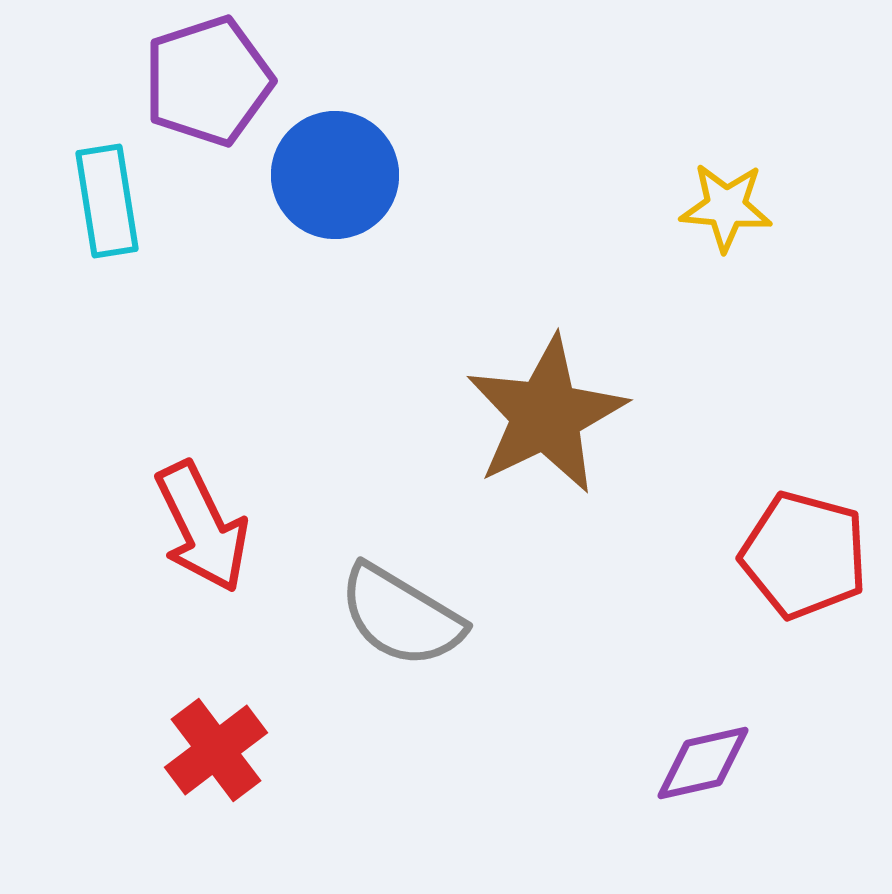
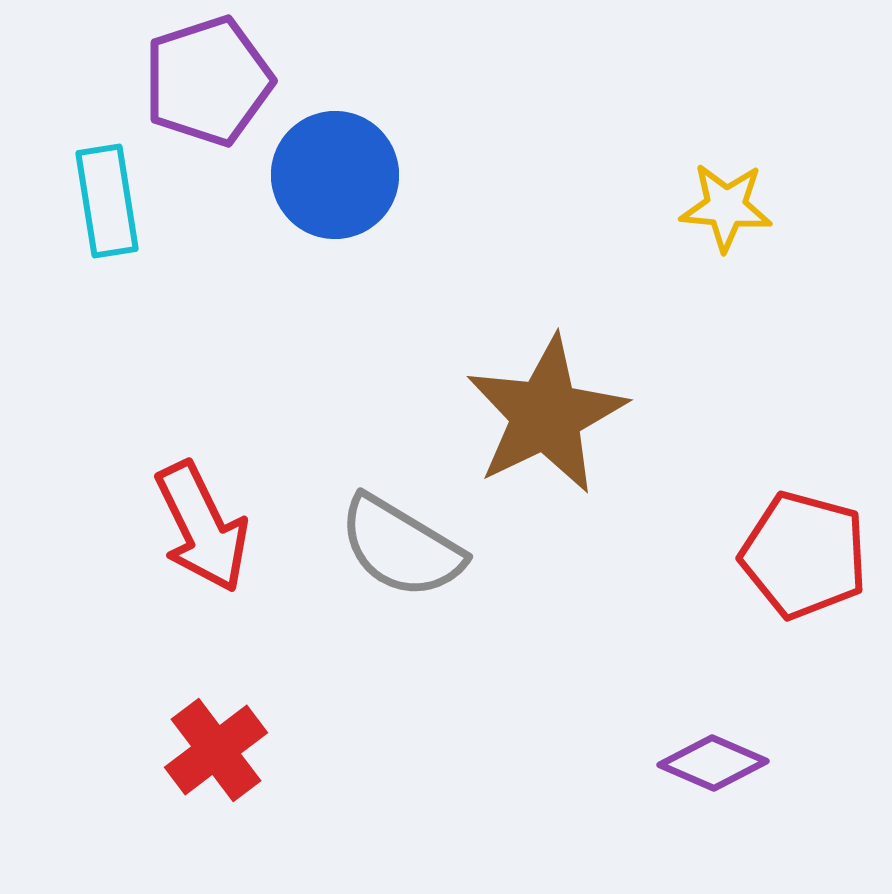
gray semicircle: moved 69 px up
purple diamond: moved 10 px right; rotated 36 degrees clockwise
